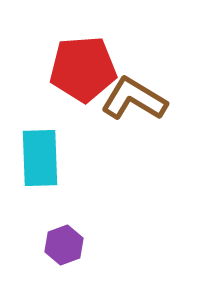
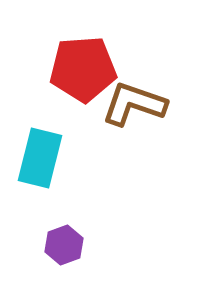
brown L-shape: moved 5 px down; rotated 12 degrees counterclockwise
cyan rectangle: rotated 16 degrees clockwise
